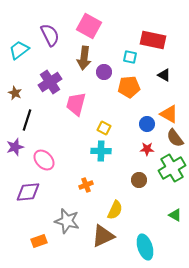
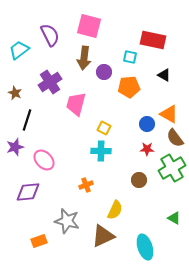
pink square: rotated 15 degrees counterclockwise
green triangle: moved 1 px left, 3 px down
